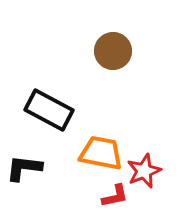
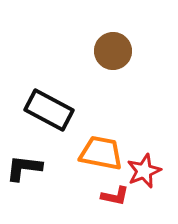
red L-shape: rotated 24 degrees clockwise
